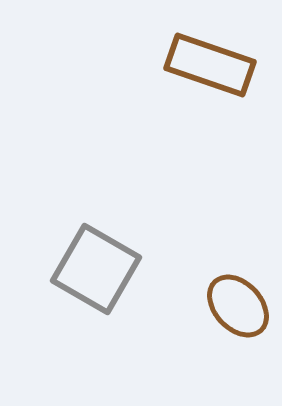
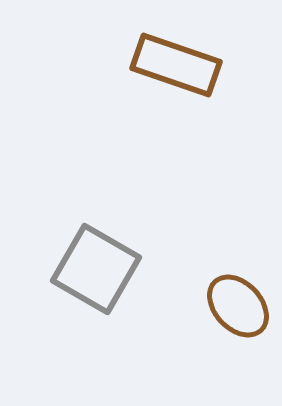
brown rectangle: moved 34 px left
